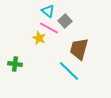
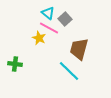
cyan triangle: moved 2 px down
gray square: moved 2 px up
